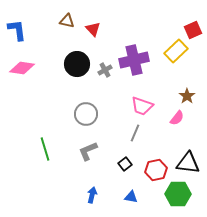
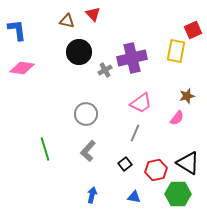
red triangle: moved 15 px up
yellow rectangle: rotated 35 degrees counterclockwise
purple cross: moved 2 px left, 2 px up
black circle: moved 2 px right, 12 px up
brown star: rotated 21 degrees clockwise
pink trapezoid: moved 1 px left, 3 px up; rotated 55 degrees counterclockwise
gray L-shape: rotated 25 degrees counterclockwise
black triangle: rotated 25 degrees clockwise
blue triangle: moved 3 px right
